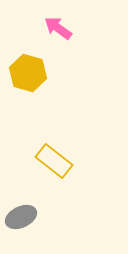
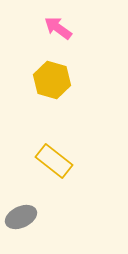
yellow hexagon: moved 24 px right, 7 px down
